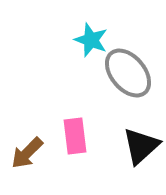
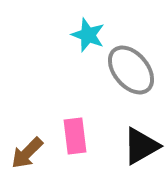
cyan star: moved 3 px left, 5 px up
gray ellipse: moved 3 px right, 3 px up
black triangle: rotated 12 degrees clockwise
